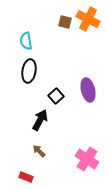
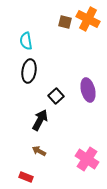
brown arrow: rotated 16 degrees counterclockwise
